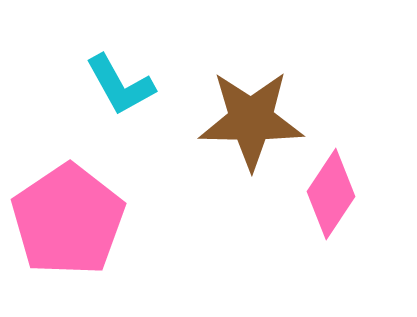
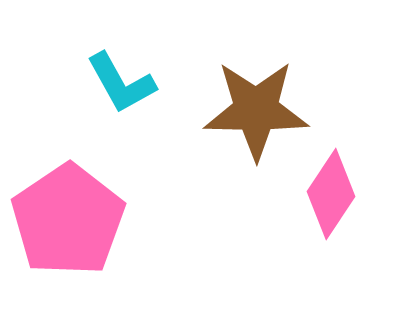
cyan L-shape: moved 1 px right, 2 px up
brown star: moved 5 px right, 10 px up
